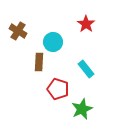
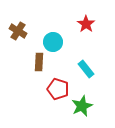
green star: moved 3 px up
